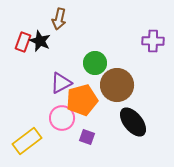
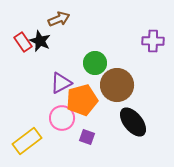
brown arrow: rotated 125 degrees counterclockwise
red rectangle: rotated 54 degrees counterclockwise
